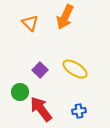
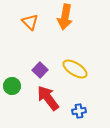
orange arrow: rotated 15 degrees counterclockwise
orange triangle: moved 1 px up
green circle: moved 8 px left, 6 px up
red arrow: moved 7 px right, 11 px up
